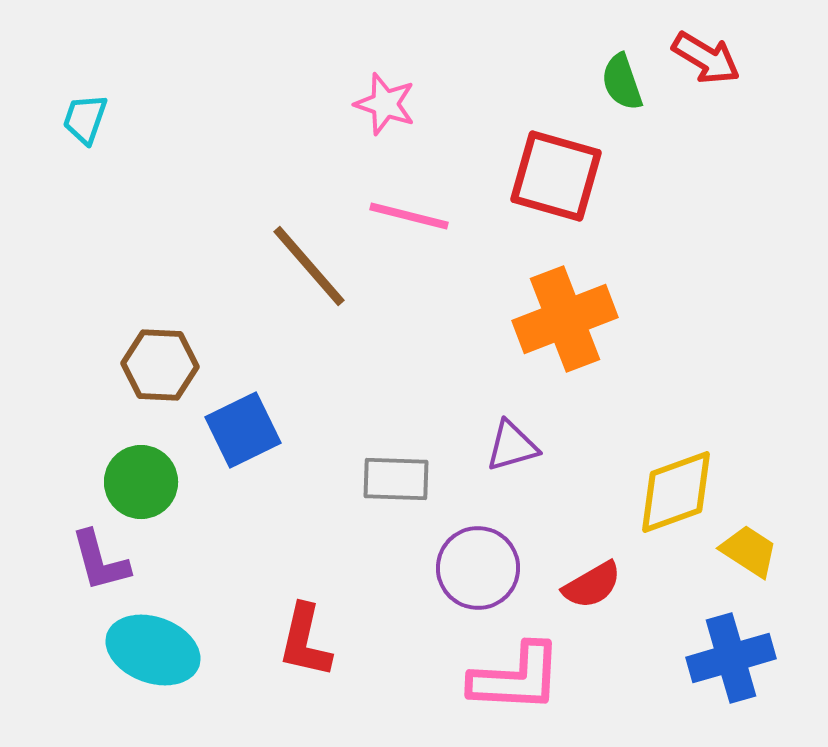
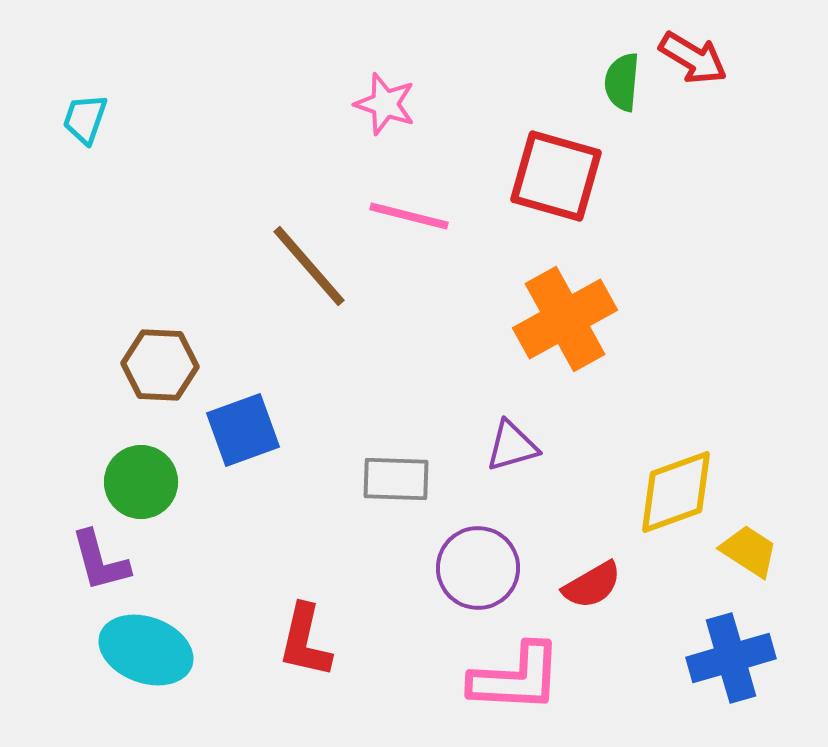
red arrow: moved 13 px left
green semicircle: rotated 24 degrees clockwise
orange cross: rotated 8 degrees counterclockwise
blue square: rotated 6 degrees clockwise
cyan ellipse: moved 7 px left
